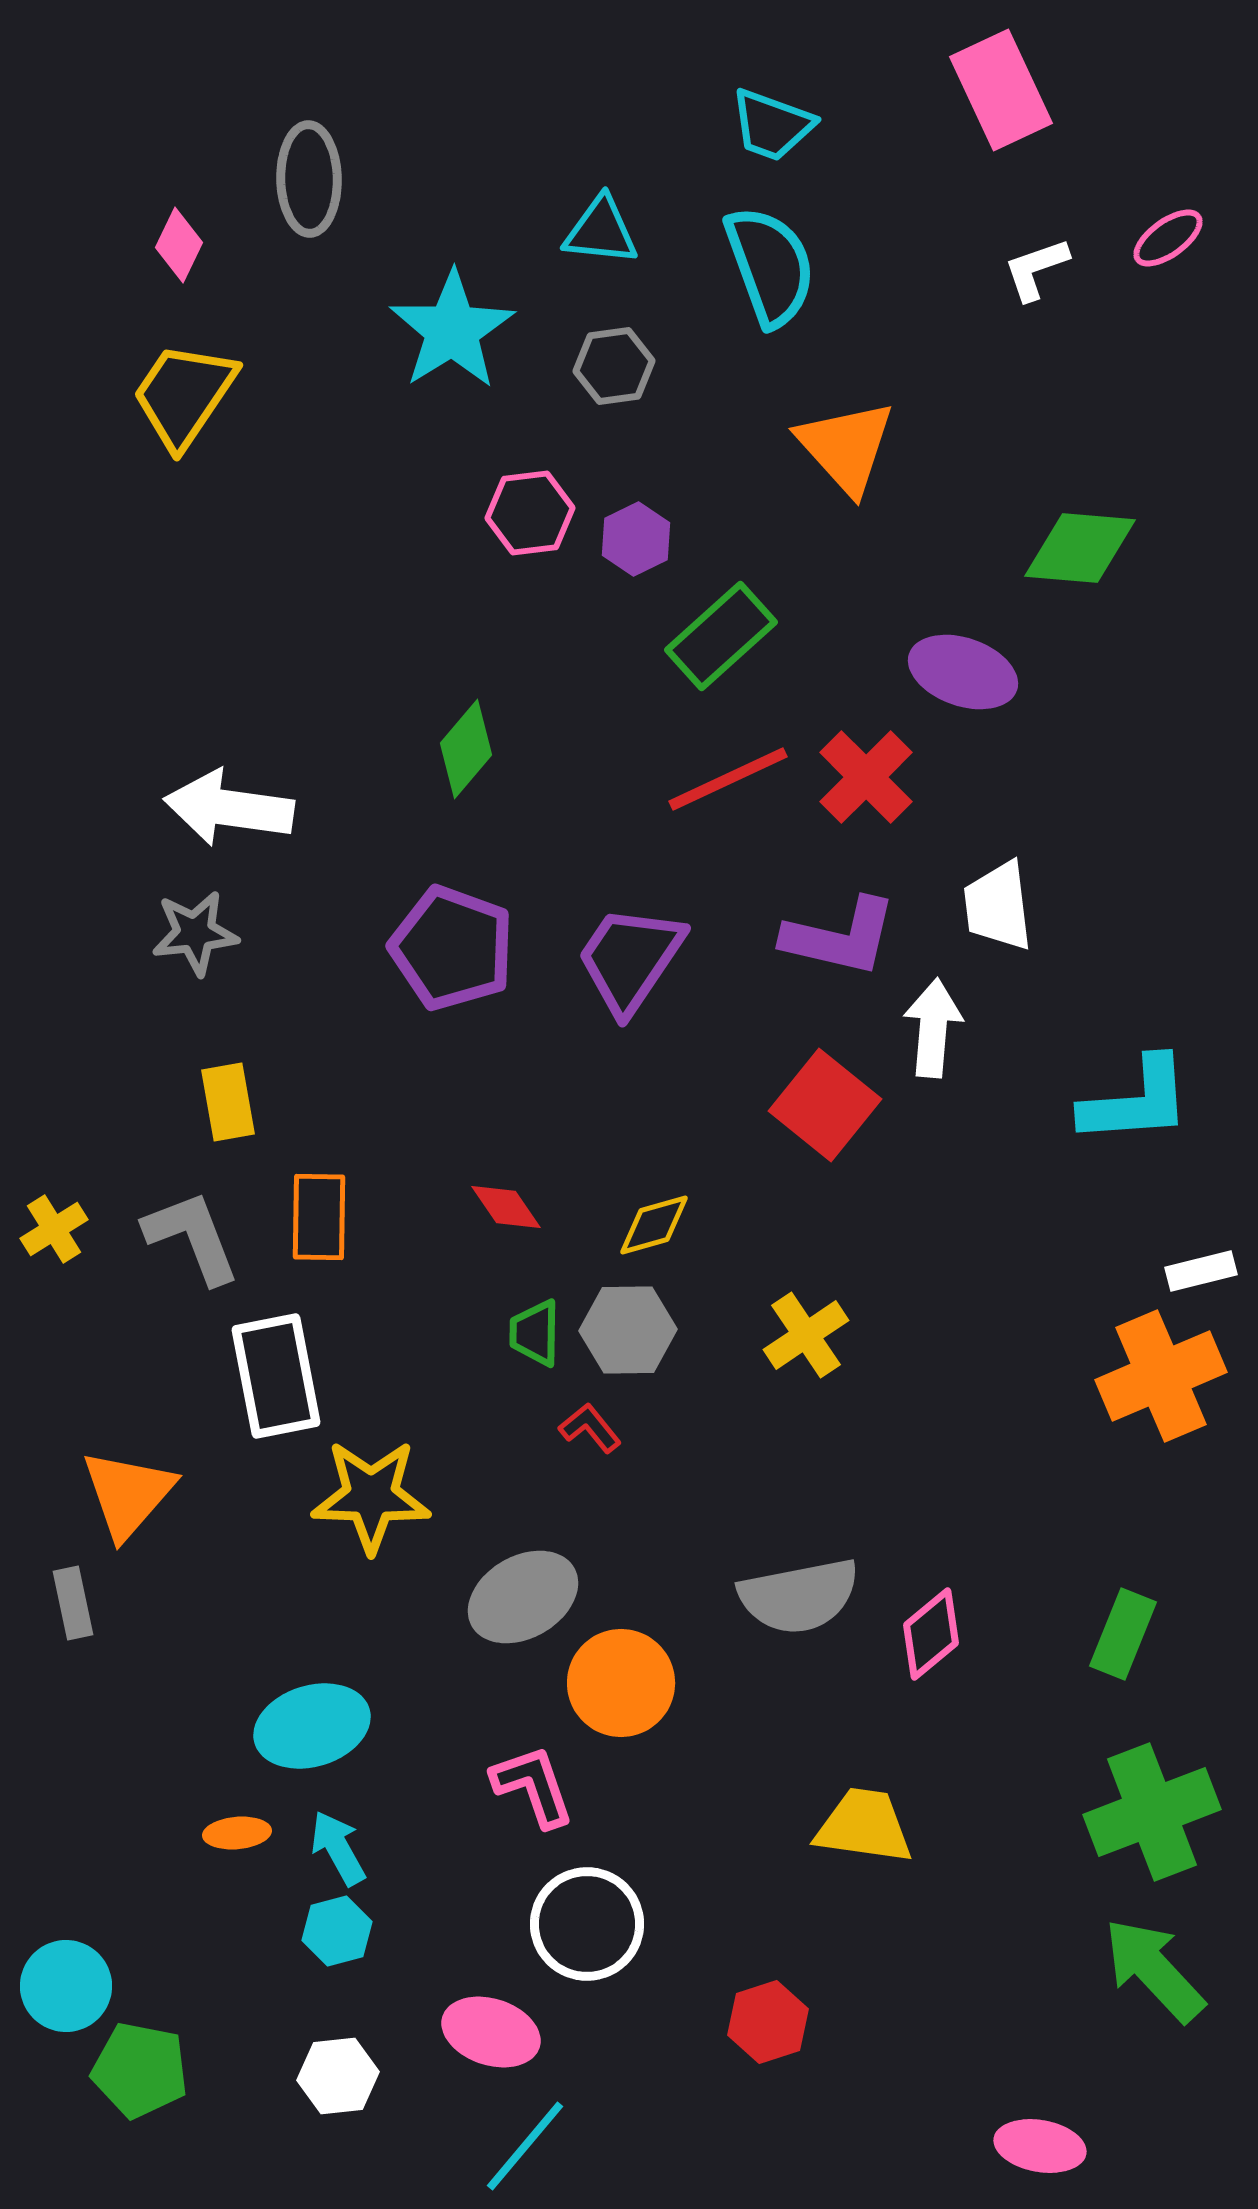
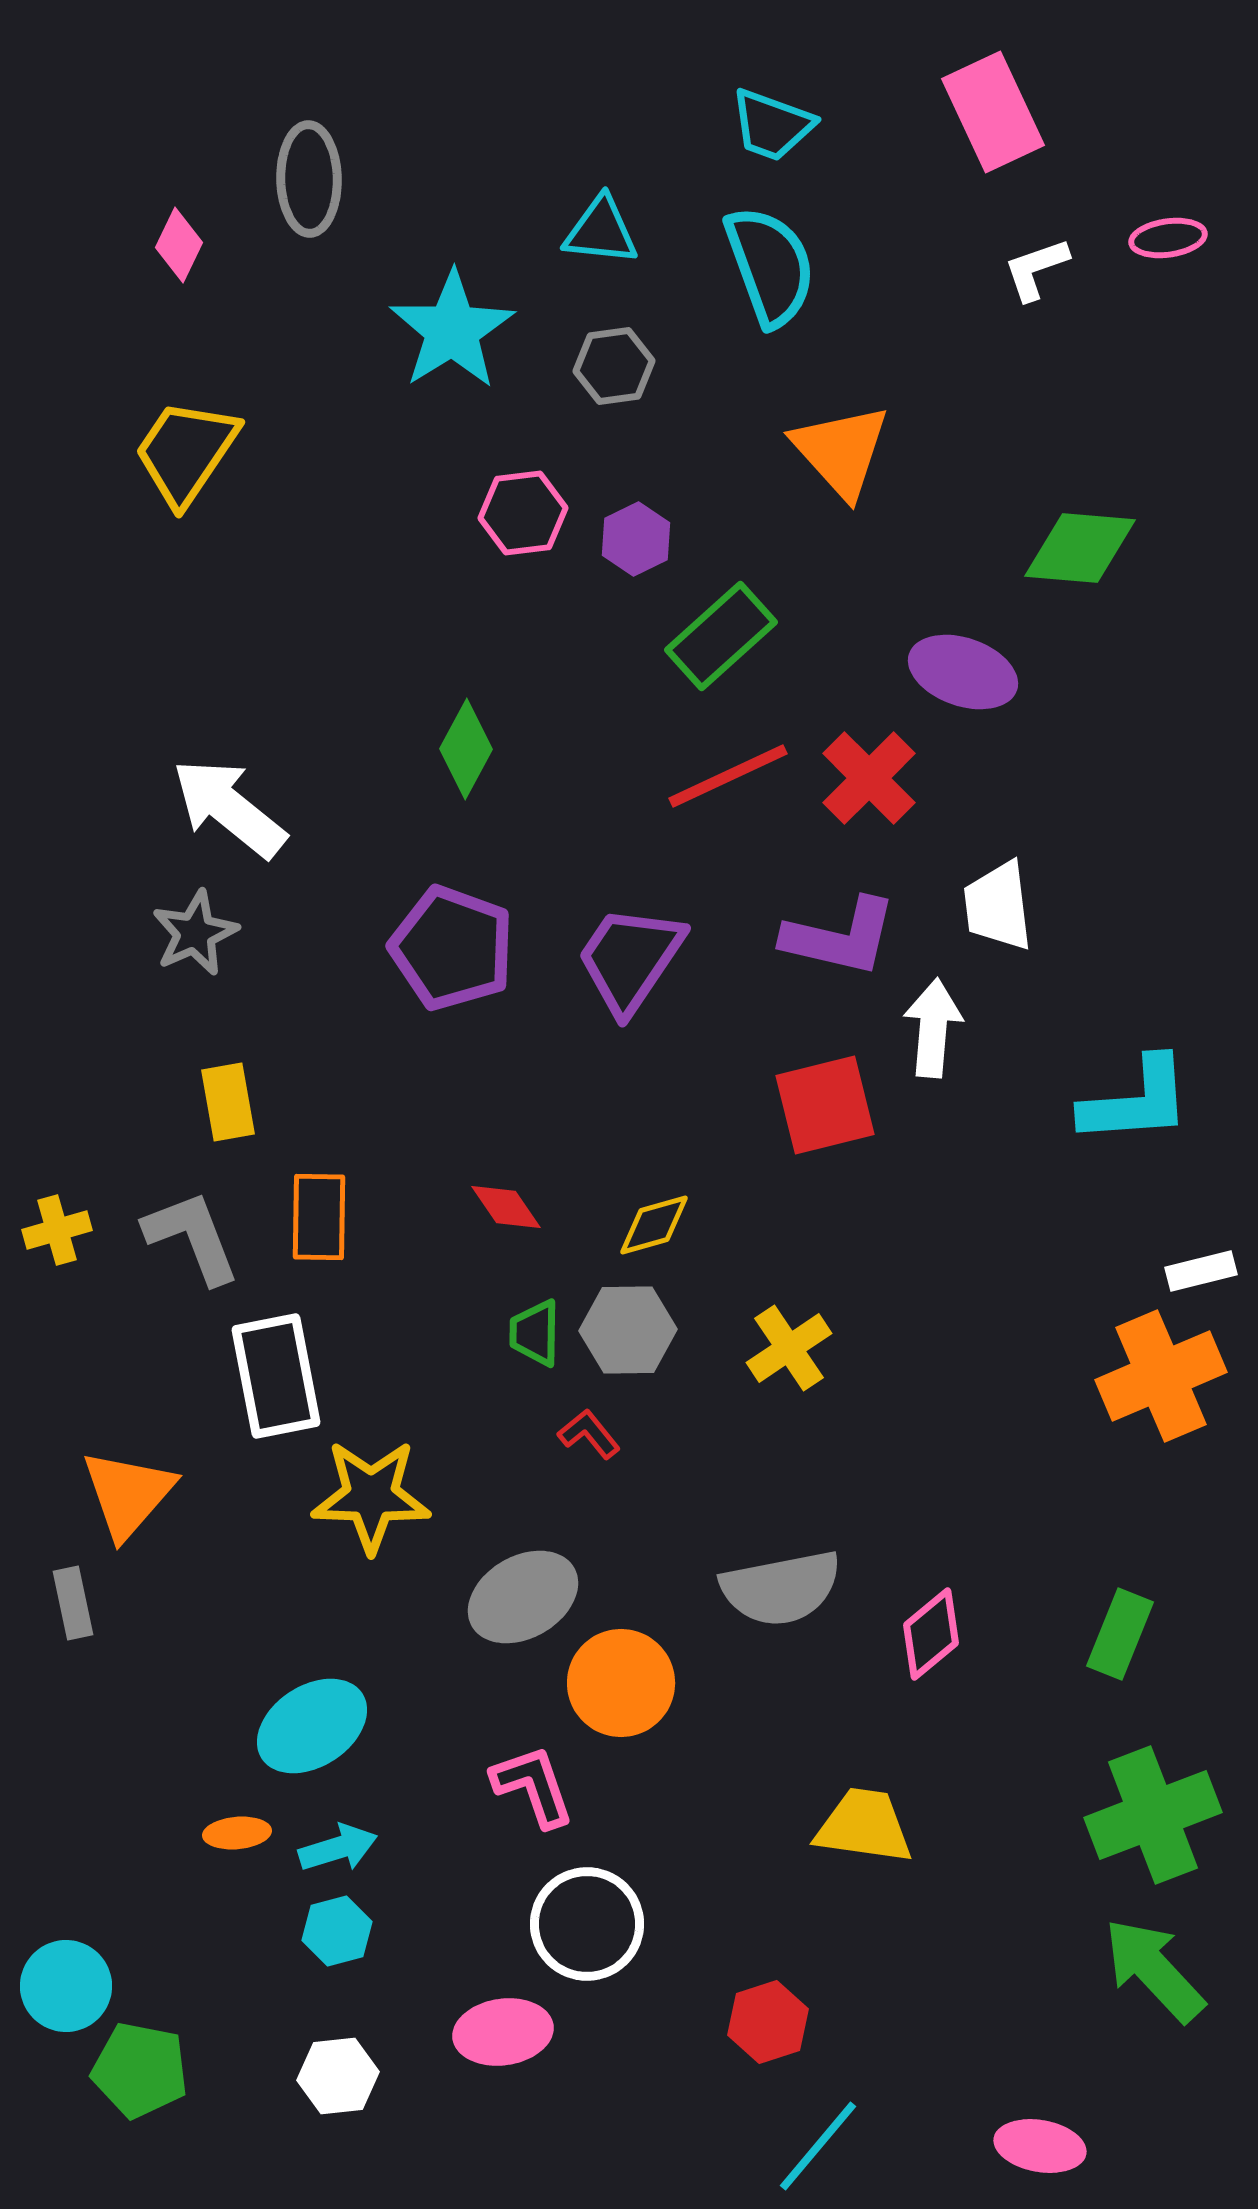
pink rectangle at (1001, 90): moved 8 px left, 22 px down
pink ellipse at (1168, 238): rotated 28 degrees clockwise
yellow trapezoid at (184, 395): moved 2 px right, 57 px down
orange triangle at (846, 447): moved 5 px left, 4 px down
pink hexagon at (530, 513): moved 7 px left
green diamond at (466, 749): rotated 12 degrees counterclockwise
red cross at (866, 777): moved 3 px right, 1 px down
red line at (728, 779): moved 3 px up
white arrow at (229, 808): rotated 31 degrees clockwise
gray star at (195, 933): rotated 18 degrees counterclockwise
red square at (825, 1105): rotated 37 degrees clockwise
yellow cross at (54, 1229): moved 3 px right, 1 px down; rotated 16 degrees clockwise
yellow cross at (806, 1335): moved 17 px left, 13 px down
red L-shape at (590, 1428): moved 1 px left, 6 px down
gray semicircle at (799, 1596): moved 18 px left, 8 px up
green rectangle at (1123, 1634): moved 3 px left
cyan ellipse at (312, 1726): rotated 16 degrees counterclockwise
green cross at (1152, 1812): moved 1 px right, 3 px down
cyan arrow at (338, 1848): rotated 102 degrees clockwise
pink ellipse at (491, 2032): moved 12 px right; rotated 26 degrees counterclockwise
cyan line at (525, 2146): moved 293 px right
